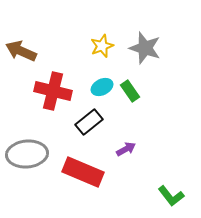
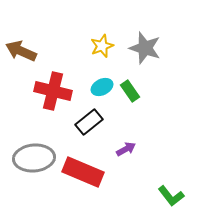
gray ellipse: moved 7 px right, 4 px down
